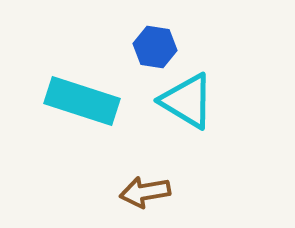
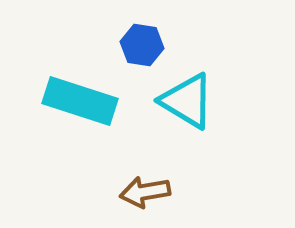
blue hexagon: moved 13 px left, 2 px up
cyan rectangle: moved 2 px left
